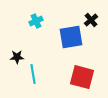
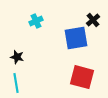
black cross: moved 2 px right
blue square: moved 5 px right, 1 px down
black star: rotated 16 degrees clockwise
cyan line: moved 17 px left, 9 px down
